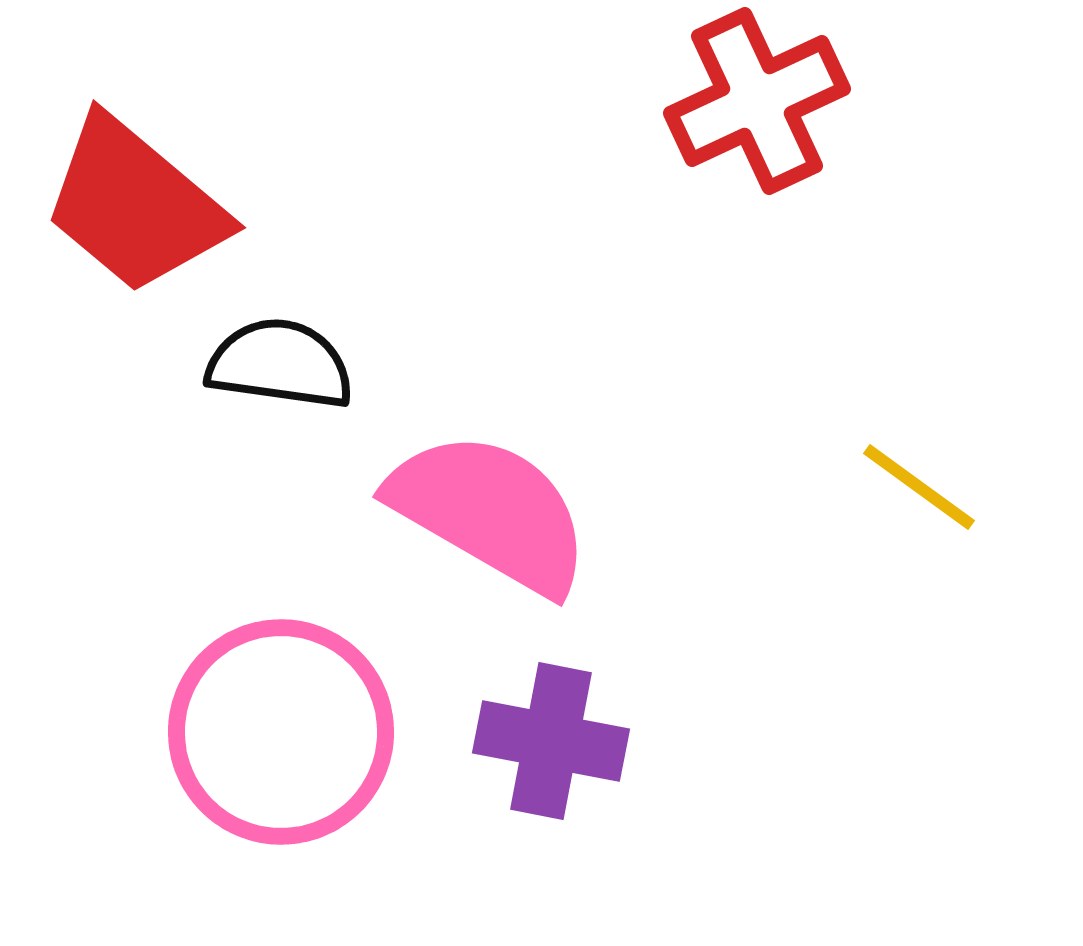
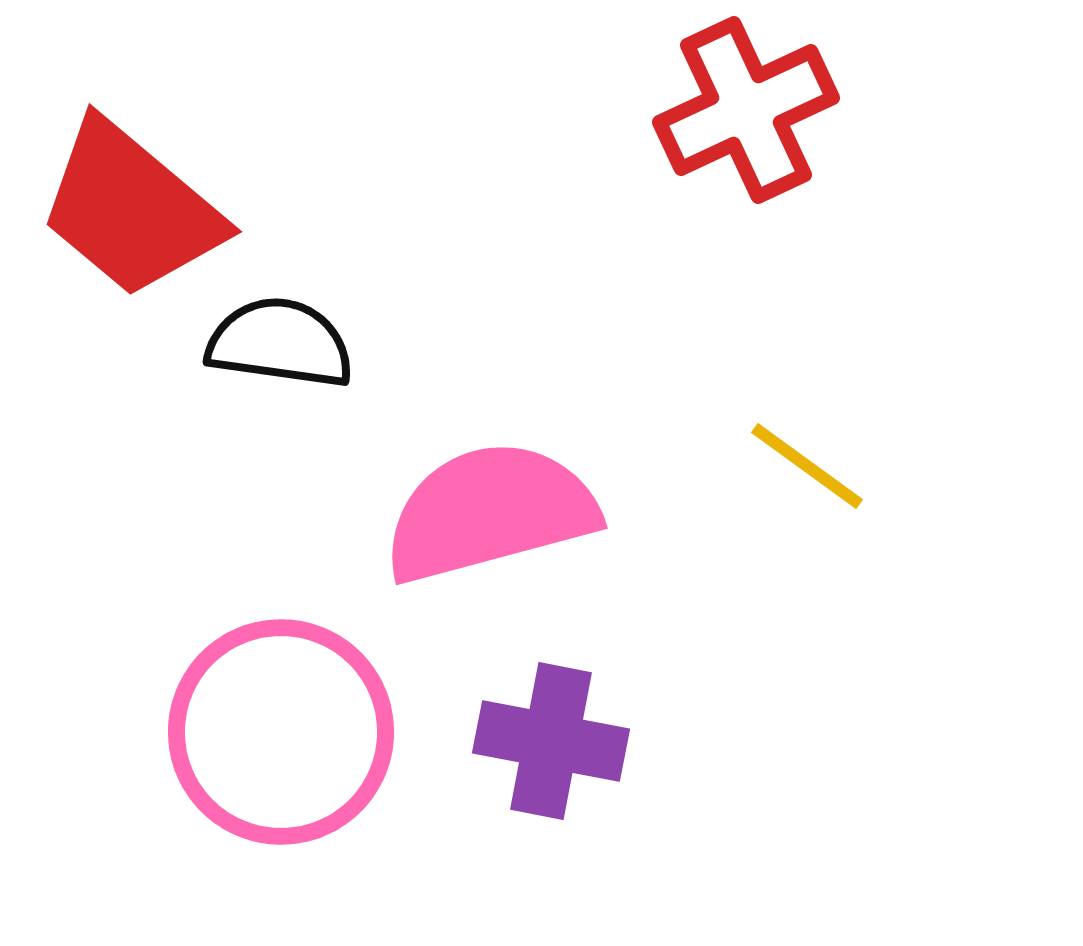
red cross: moved 11 px left, 9 px down
red trapezoid: moved 4 px left, 4 px down
black semicircle: moved 21 px up
yellow line: moved 112 px left, 21 px up
pink semicircle: rotated 45 degrees counterclockwise
